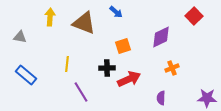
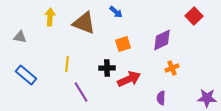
purple diamond: moved 1 px right, 3 px down
orange square: moved 2 px up
